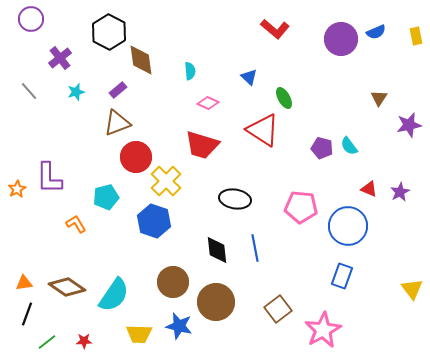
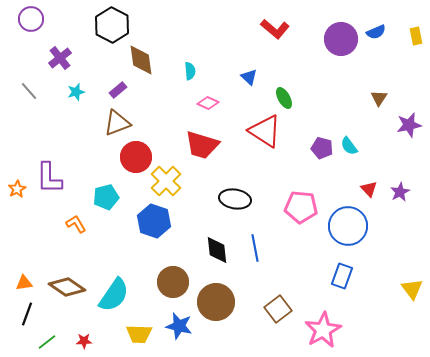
black hexagon at (109, 32): moved 3 px right, 7 px up
red triangle at (263, 130): moved 2 px right, 1 px down
red triangle at (369, 189): rotated 24 degrees clockwise
